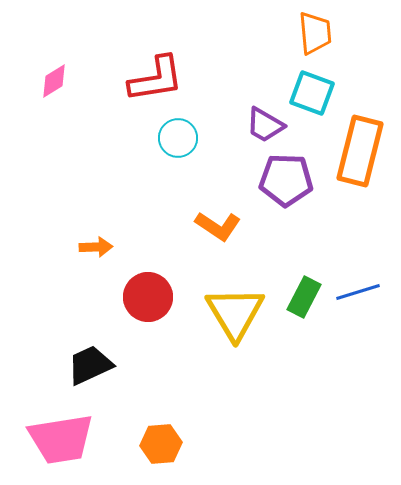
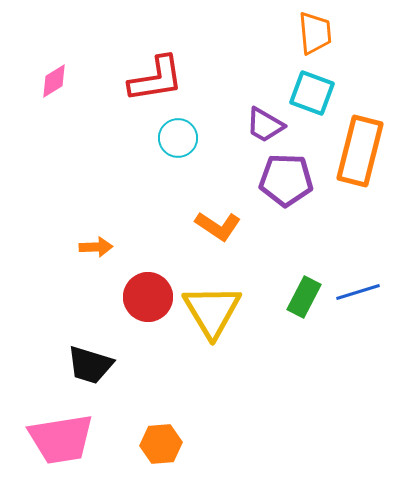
yellow triangle: moved 23 px left, 2 px up
black trapezoid: rotated 138 degrees counterclockwise
